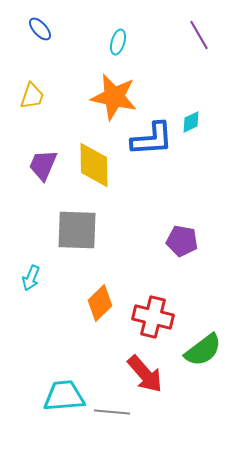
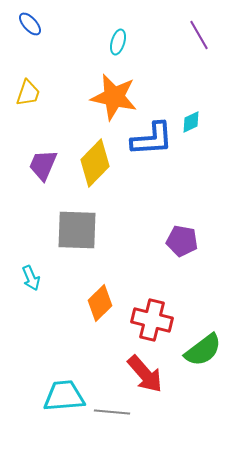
blue ellipse: moved 10 px left, 5 px up
yellow trapezoid: moved 4 px left, 3 px up
yellow diamond: moved 1 px right, 2 px up; rotated 45 degrees clockwise
cyan arrow: rotated 45 degrees counterclockwise
red cross: moved 1 px left, 3 px down
